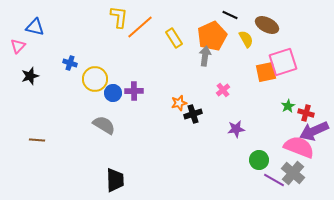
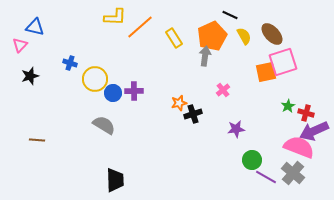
yellow L-shape: moved 4 px left; rotated 85 degrees clockwise
brown ellipse: moved 5 px right, 9 px down; rotated 20 degrees clockwise
yellow semicircle: moved 2 px left, 3 px up
pink triangle: moved 2 px right, 1 px up
green circle: moved 7 px left
purple line: moved 8 px left, 3 px up
